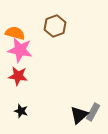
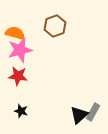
pink star: rotated 25 degrees counterclockwise
